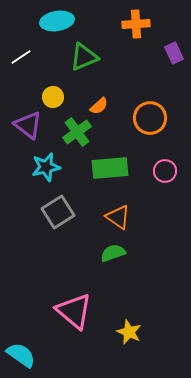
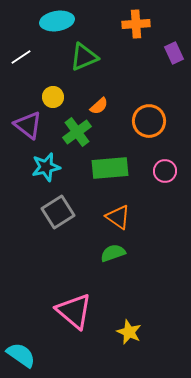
orange circle: moved 1 px left, 3 px down
